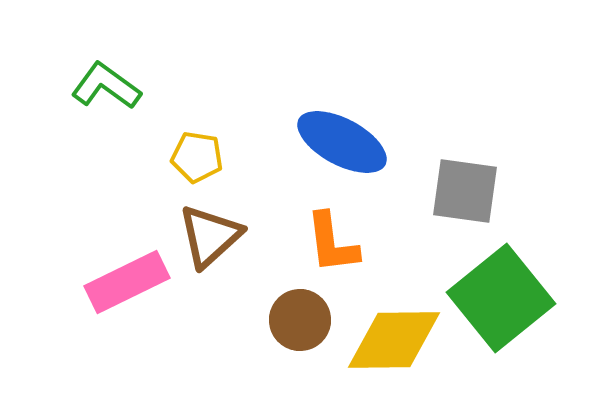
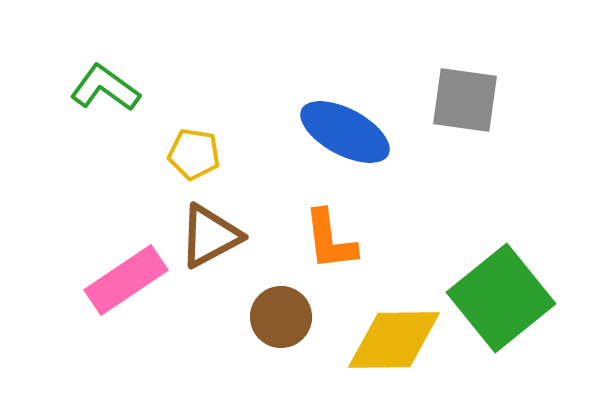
green L-shape: moved 1 px left, 2 px down
blue ellipse: moved 3 px right, 10 px up
yellow pentagon: moved 3 px left, 3 px up
gray square: moved 91 px up
brown triangle: rotated 14 degrees clockwise
orange L-shape: moved 2 px left, 3 px up
pink rectangle: moved 1 px left, 2 px up; rotated 8 degrees counterclockwise
brown circle: moved 19 px left, 3 px up
